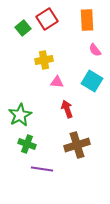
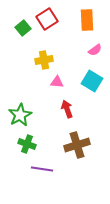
pink semicircle: rotated 88 degrees counterclockwise
